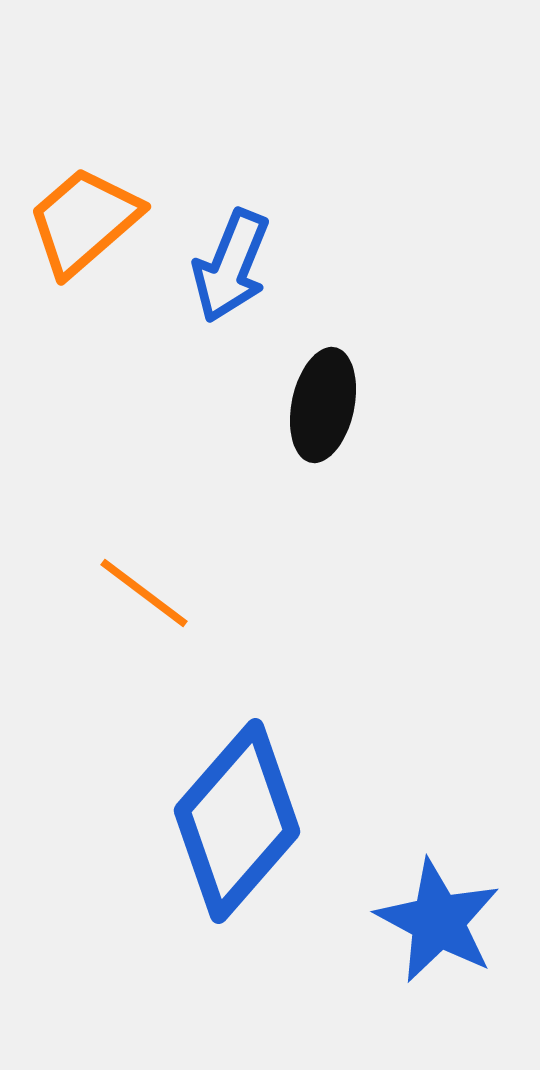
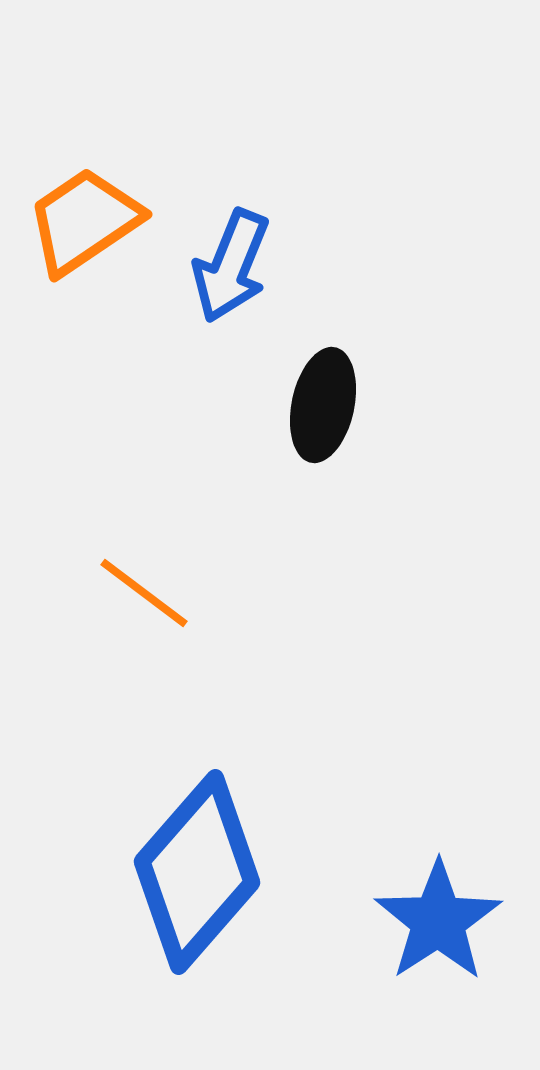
orange trapezoid: rotated 7 degrees clockwise
blue diamond: moved 40 px left, 51 px down
blue star: rotated 11 degrees clockwise
